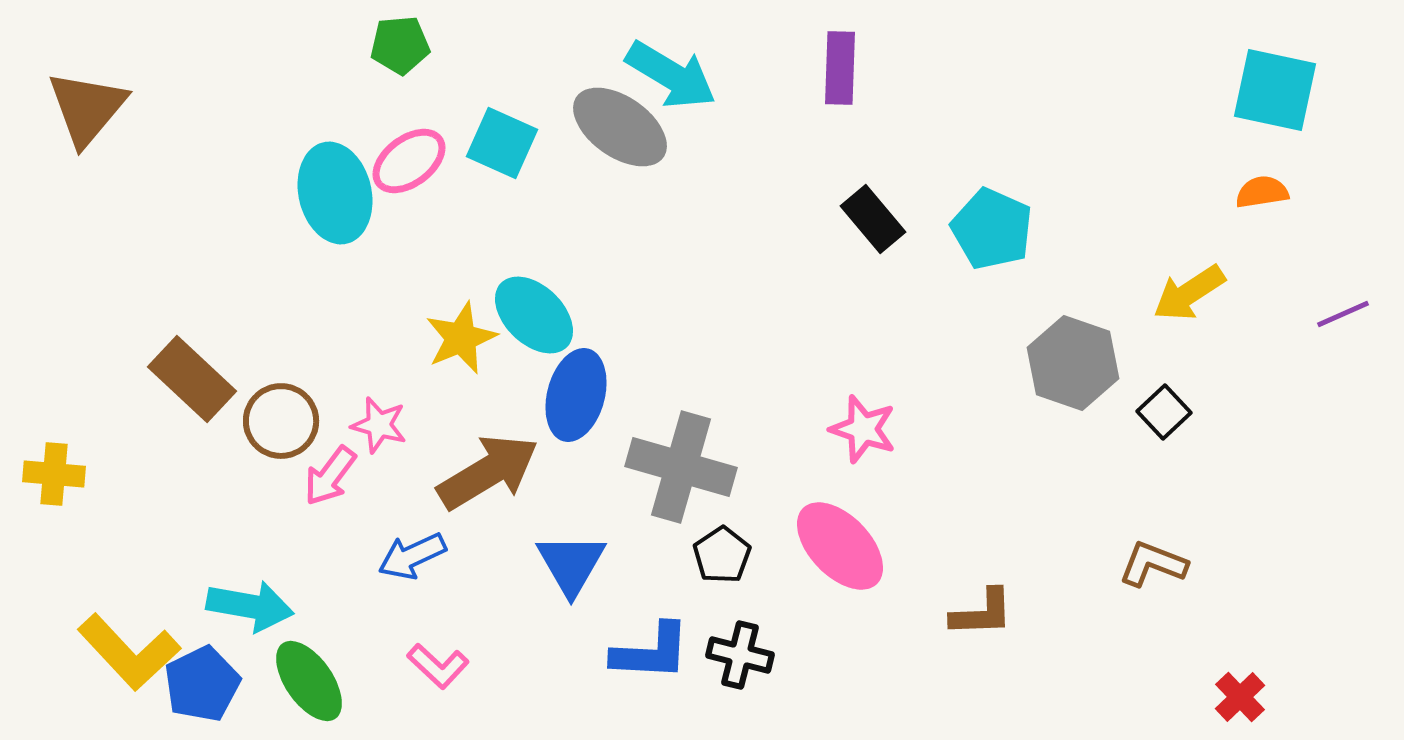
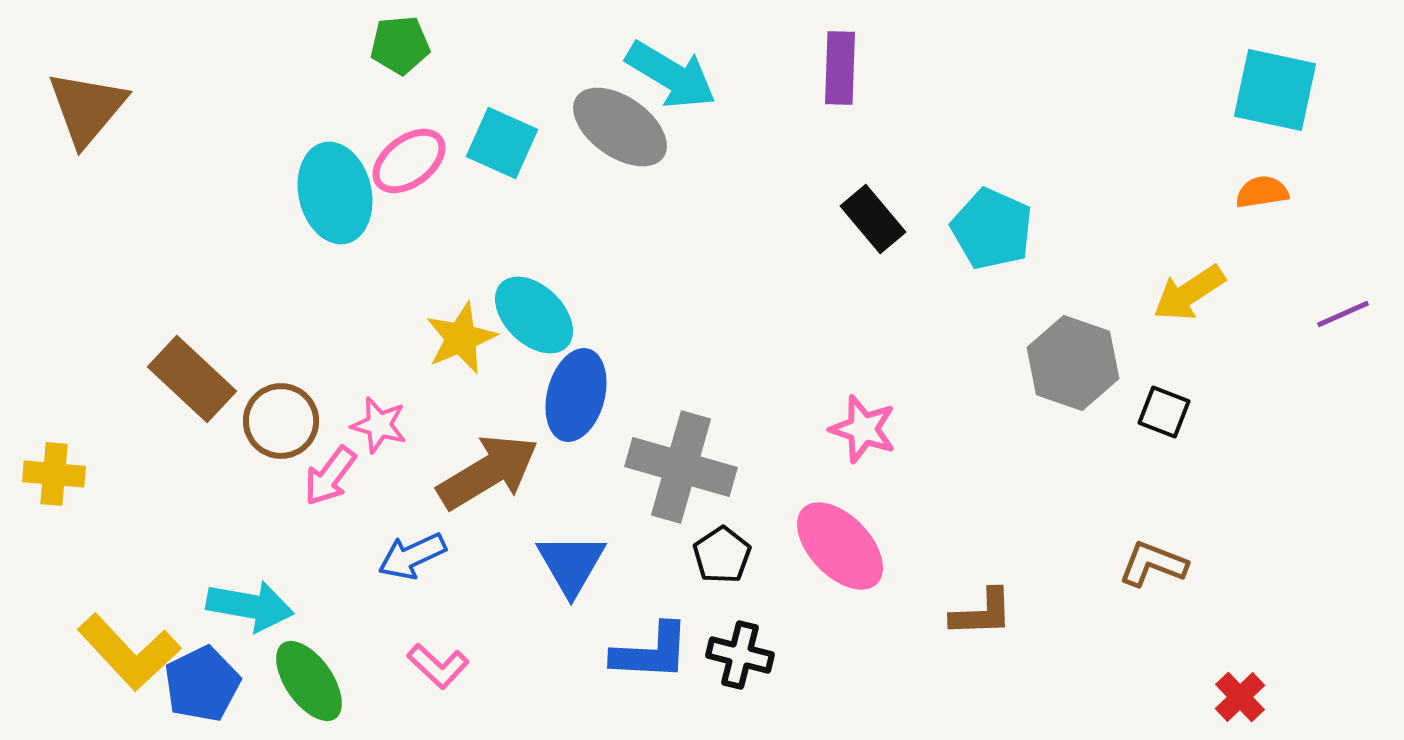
black square at (1164, 412): rotated 26 degrees counterclockwise
